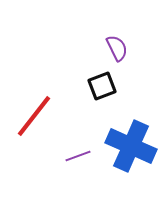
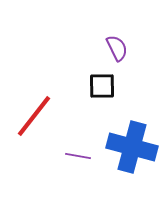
black square: rotated 20 degrees clockwise
blue cross: moved 1 px right, 1 px down; rotated 9 degrees counterclockwise
purple line: rotated 30 degrees clockwise
